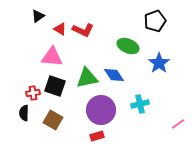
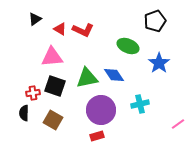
black triangle: moved 3 px left, 3 px down
pink triangle: rotated 10 degrees counterclockwise
